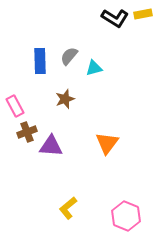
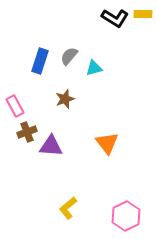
yellow rectangle: rotated 12 degrees clockwise
blue rectangle: rotated 20 degrees clockwise
orange triangle: rotated 15 degrees counterclockwise
pink hexagon: rotated 12 degrees clockwise
